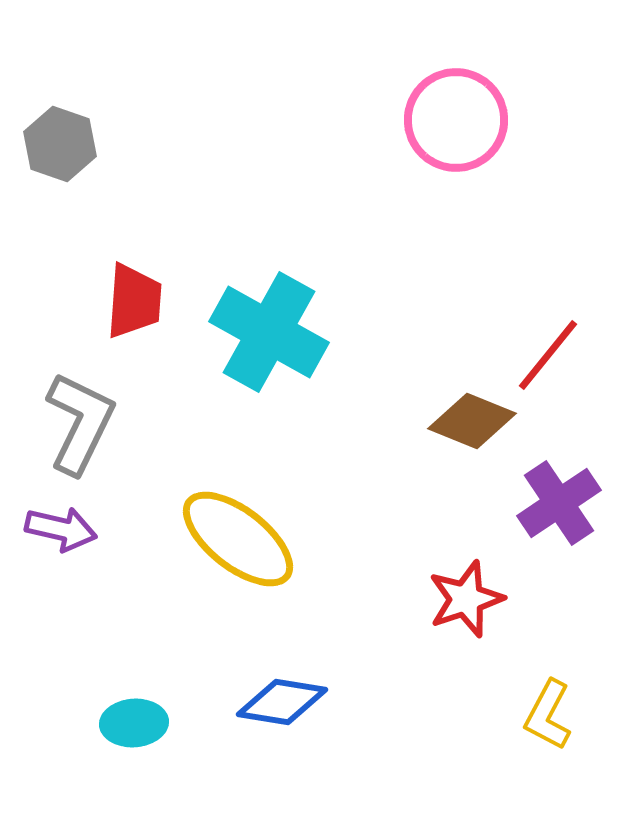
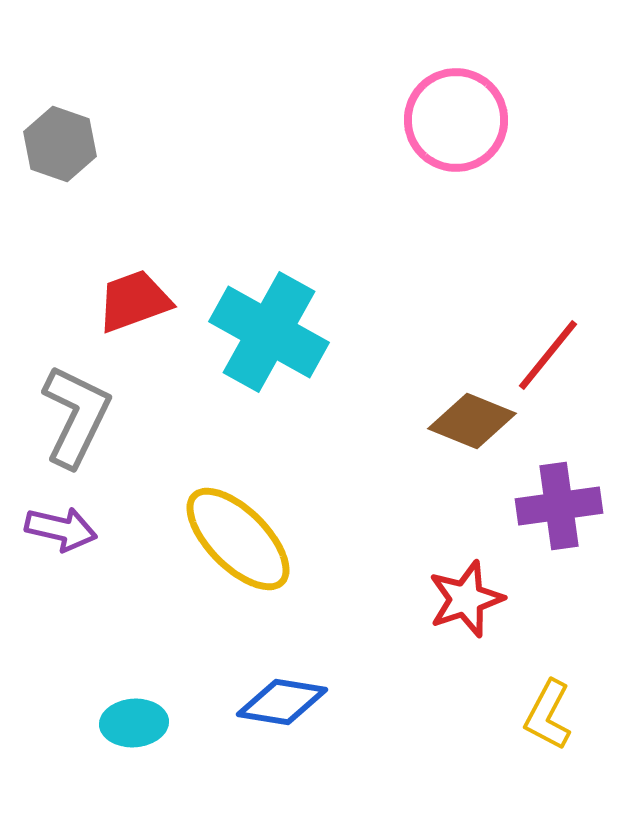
red trapezoid: rotated 114 degrees counterclockwise
gray L-shape: moved 4 px left, 7 px up
purple cross: moved 3 px down; rotated 26 degrees clockwise
yellow ellipse: rotated 7 degrees clockwise
